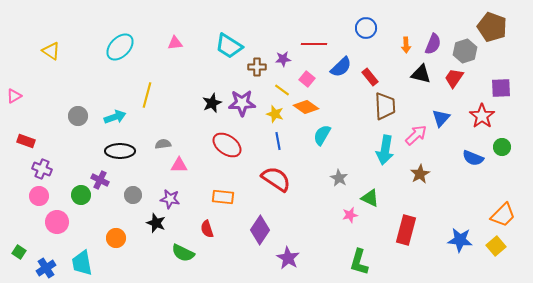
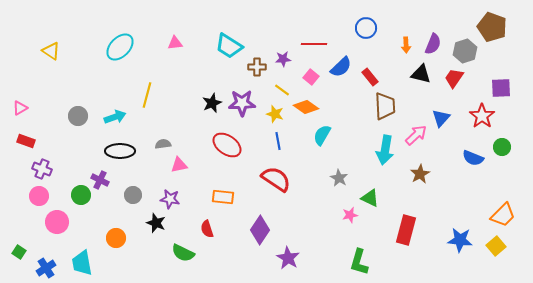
pink square at (307, 79): moved 4 px right, 2 px up
pink triangle at (14, 96): moved 6 px right, 12 px down
pink triangle at (179, 165): rotated 12 degrees counterclockwise
